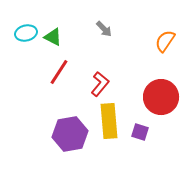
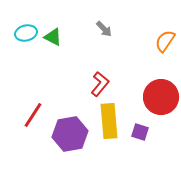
red line: moved 26 px left, 43 px down
